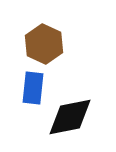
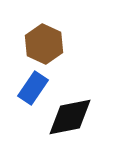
blue rectangle: rotated 28 degrees clockwise
